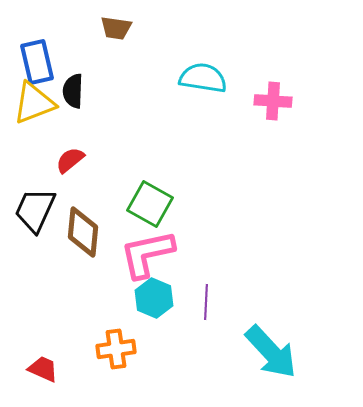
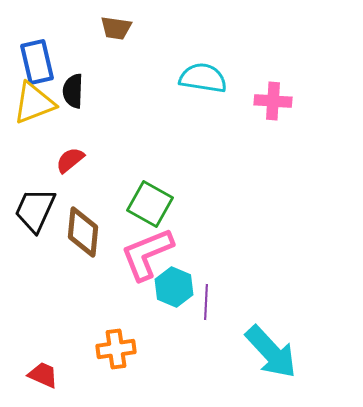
pink L-shape: rotated 10 degrees counterclockwise
cyan hexagon: moved 20 px right, 11 px up
red trapezoid: moved 6 px down
